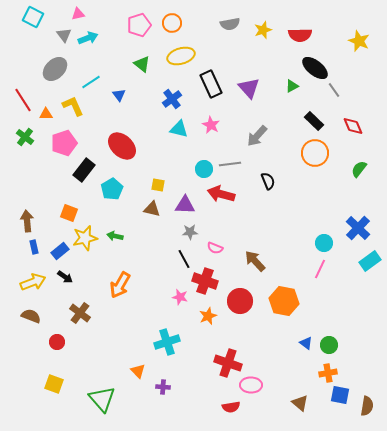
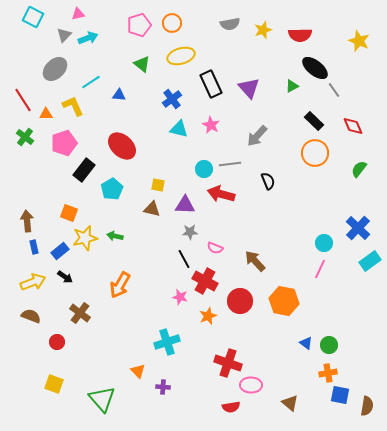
gray triangle at (64, 35): rotated 21 degrees clockwise
blue triangle at (119, 95): rotated 48 degrees counterclockwise
red cross at (205, 281): rotated 10 degrees clockwise
brown triangle at (300, 403): moved 10 px left
